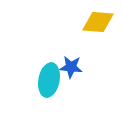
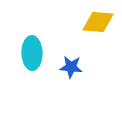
cyan ellipse: moved 17 px left, 27 px up; rotated 12 degrees counterclockwise
